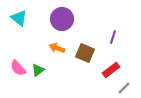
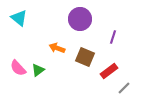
purple circle: moved 18 px right
brown square: moved 4 px down
red rectangle: moved 2 px left, 1 px down
